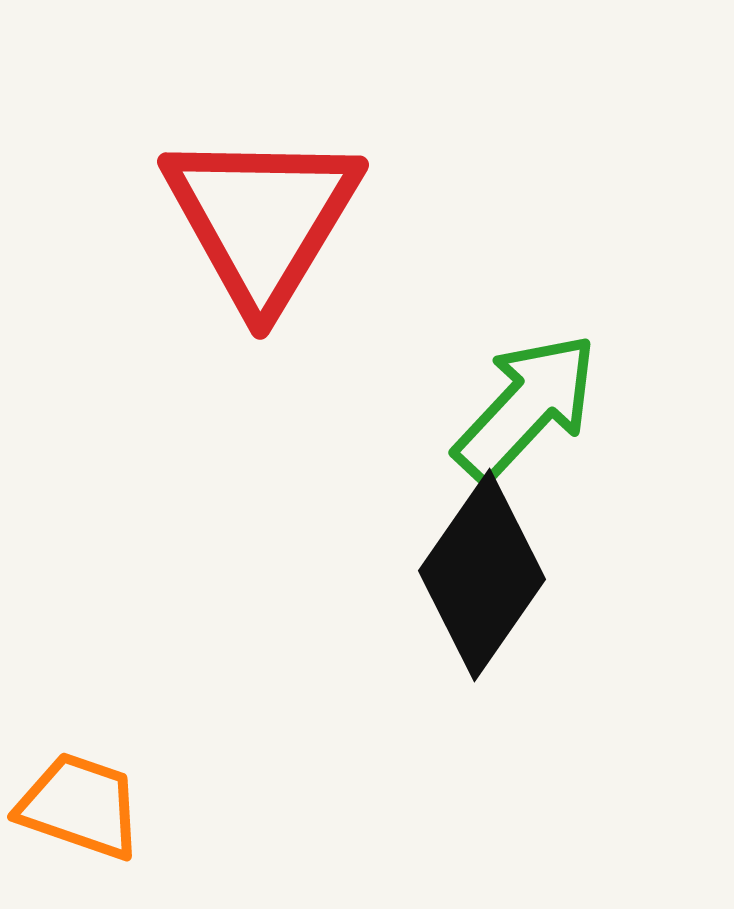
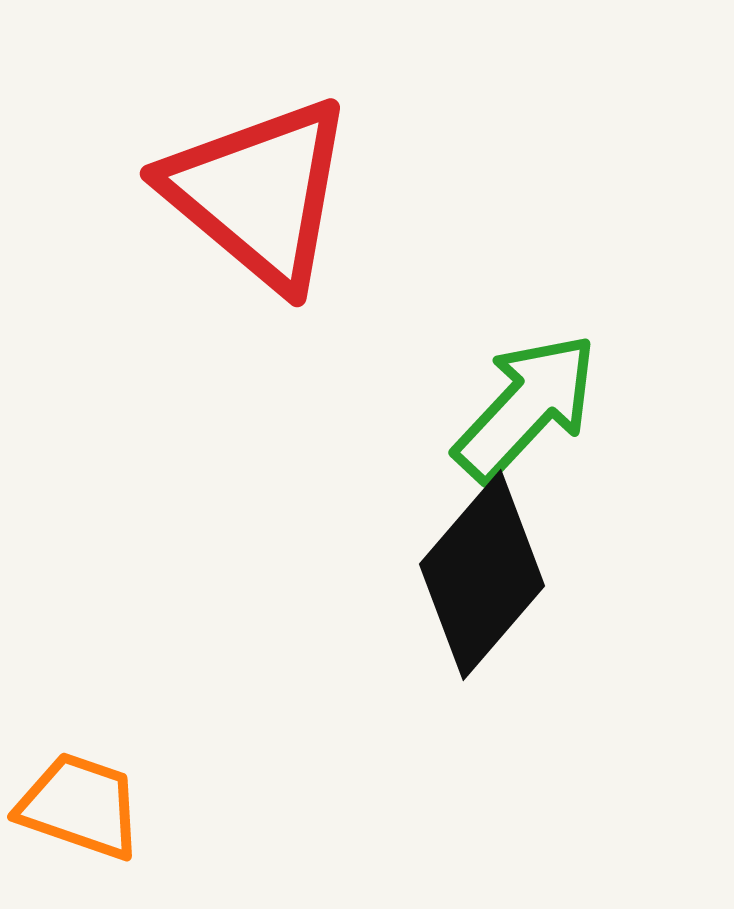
red triangle: moved 3 px left, 26 px up; rotated 21 degrees counterclockwise
black diamond: rotated 6 degrees clockwise
